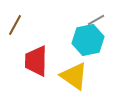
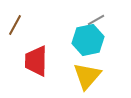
yellow triangle: moved 13 px right; rotated 36 degrees clockwise
